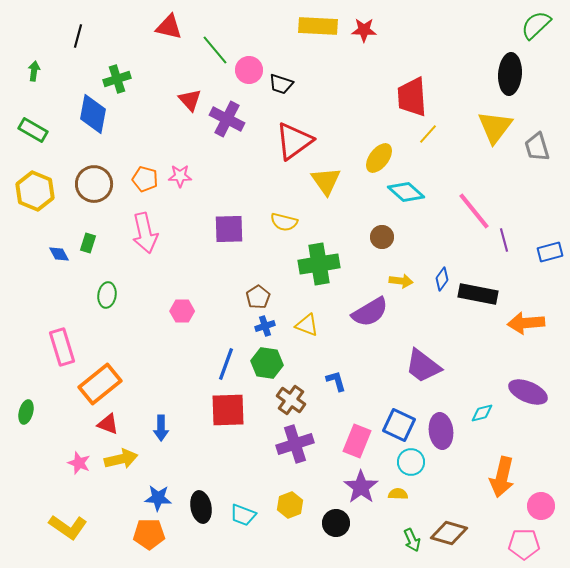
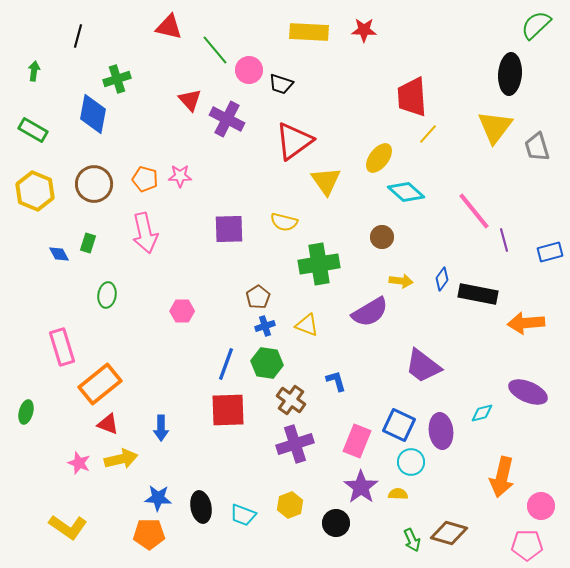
yellow rectangle at (318, 26): moved 9 px left, 6 px down
pink pentagon at (524, 544): moved 3 px right, 1 px down
